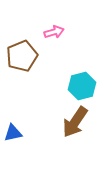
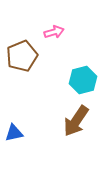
cyan hexagon: moved 1 px right, 6 px up
brown arrow: moved 1 px right, 1 px up
blue triangle: moved 1 px right
